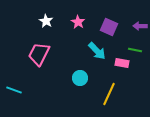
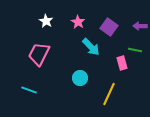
purple square: rotated 12 degrees clockwise
cyan arrow: moved 6 px left, 4 px up
pink rectangle: rotated 64 degrees clockwise
cyan line: moved 15 px right
